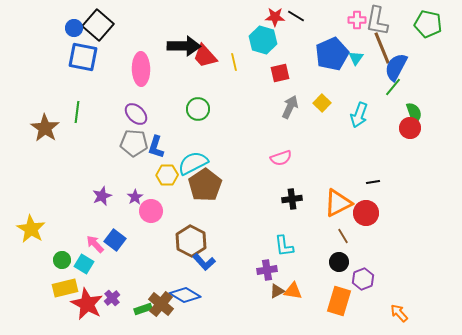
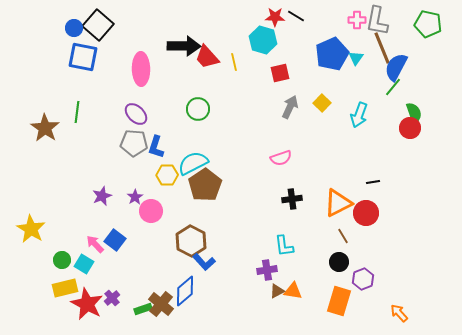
red trapezoid at (205, 56): moved 2 px right, 1 px down
blue diamond at (185, 295): moved 4 px up; rotated 72 degrees counterclockwise
